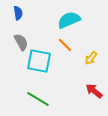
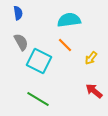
cyan semicircle: rotated 15 degrees clockwise
cyan square: rotated 15 degrees clockwise
